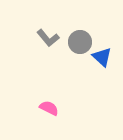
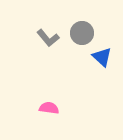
gray circle: moved 2 px right, 9 px up
pink semicircle: rotated 18 degrees counterclockwise
